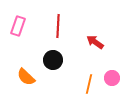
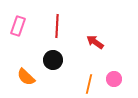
red line: moved 1 px left
pink circle: moved 2 px right, 1 px down
